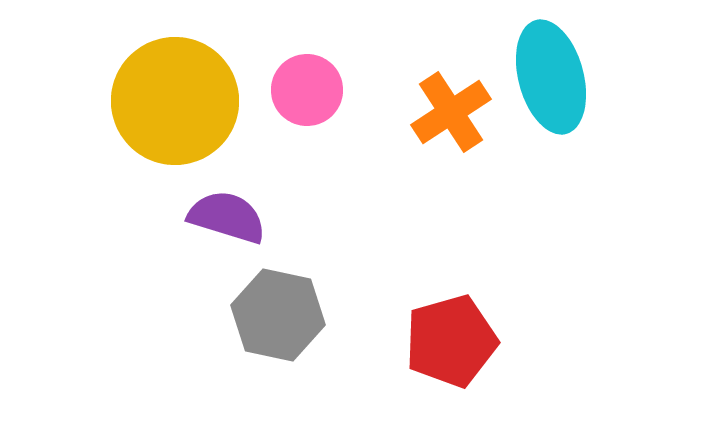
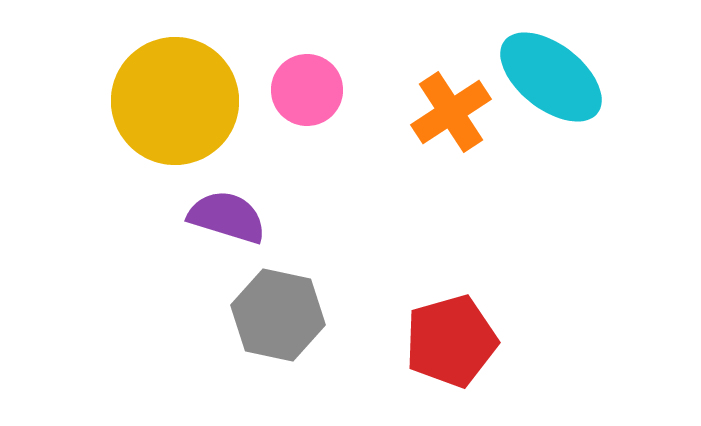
cyan ellipse: rotated 37 degrees counterclockwise
